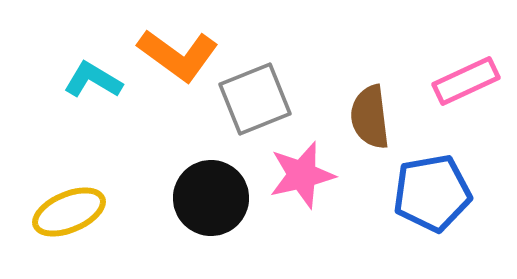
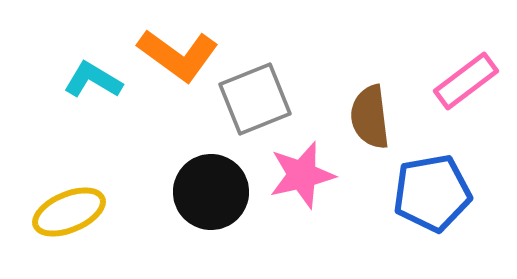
pink rectangle: rotated 12 degrees counterclockwise
black circle: moved 6 px up
